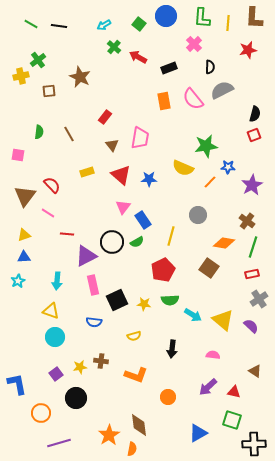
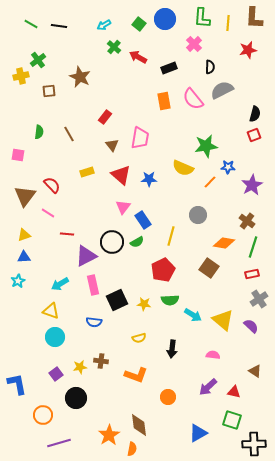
blue circle at (166, 16): moved 1 px left, 3 px down
cyan arrow at (57, 281): moved 3 px right, 3 px down; rotated 54 degrees clockwise
yellow semicircle at (134, 336): moved 5 px right, 2 px down
orange circle at (41, 413): moved 2 px right, 2 px down
